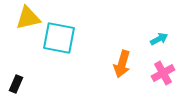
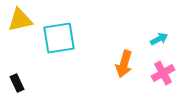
yellow triangle: moved 8 px left, 2 px down
cyan square: rotated 20 degrees counterclockwise
orange arrow: moved 2 px right
black rectangle: moved 1 px right, 1 px up; rotated 48 degrees counterclockwise
